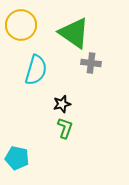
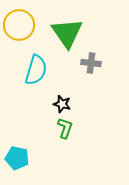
yellow circle: moved 2 px left
green triangle: moved 7 px left; rotated 20 degrees clockwise
black star: rotated 30 degrees clockwise
